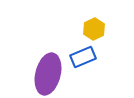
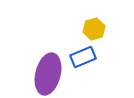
yellow hexagon: rotated 10 degrees clockwise
